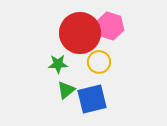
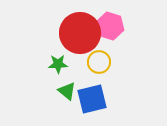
green triangle: moved 1 px right, 1 px down; rotated 42 degrees counterclockwise
